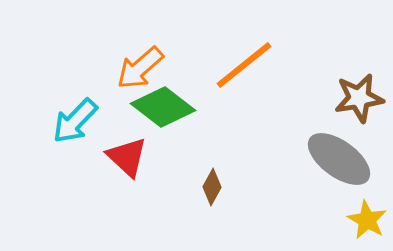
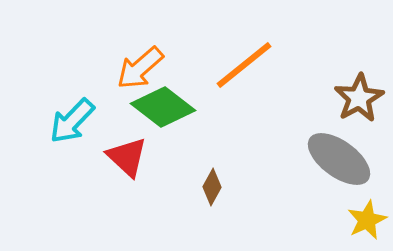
brown star: rotated 21 degrees counterclockwise
cyan arrow: moved 3 px left
yellow star: rotated 18 degrees clockwise
